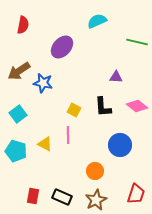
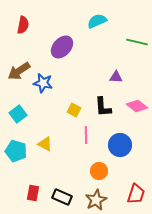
pink line: moved 18 px right
orange circle: moved 4 px right
red rectangle: moved 3 px up
